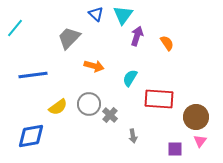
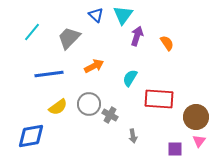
blue triangle: moved 1 px down
cyan line: moved 17 px right, 4 px down
orange arrow: rotated 42 degrees counterclockwise
blue line: moved 16 px right, 1 px up
gray cross: rotated 14 degrees counterclockwise
pink triangle: moved 1 px left
